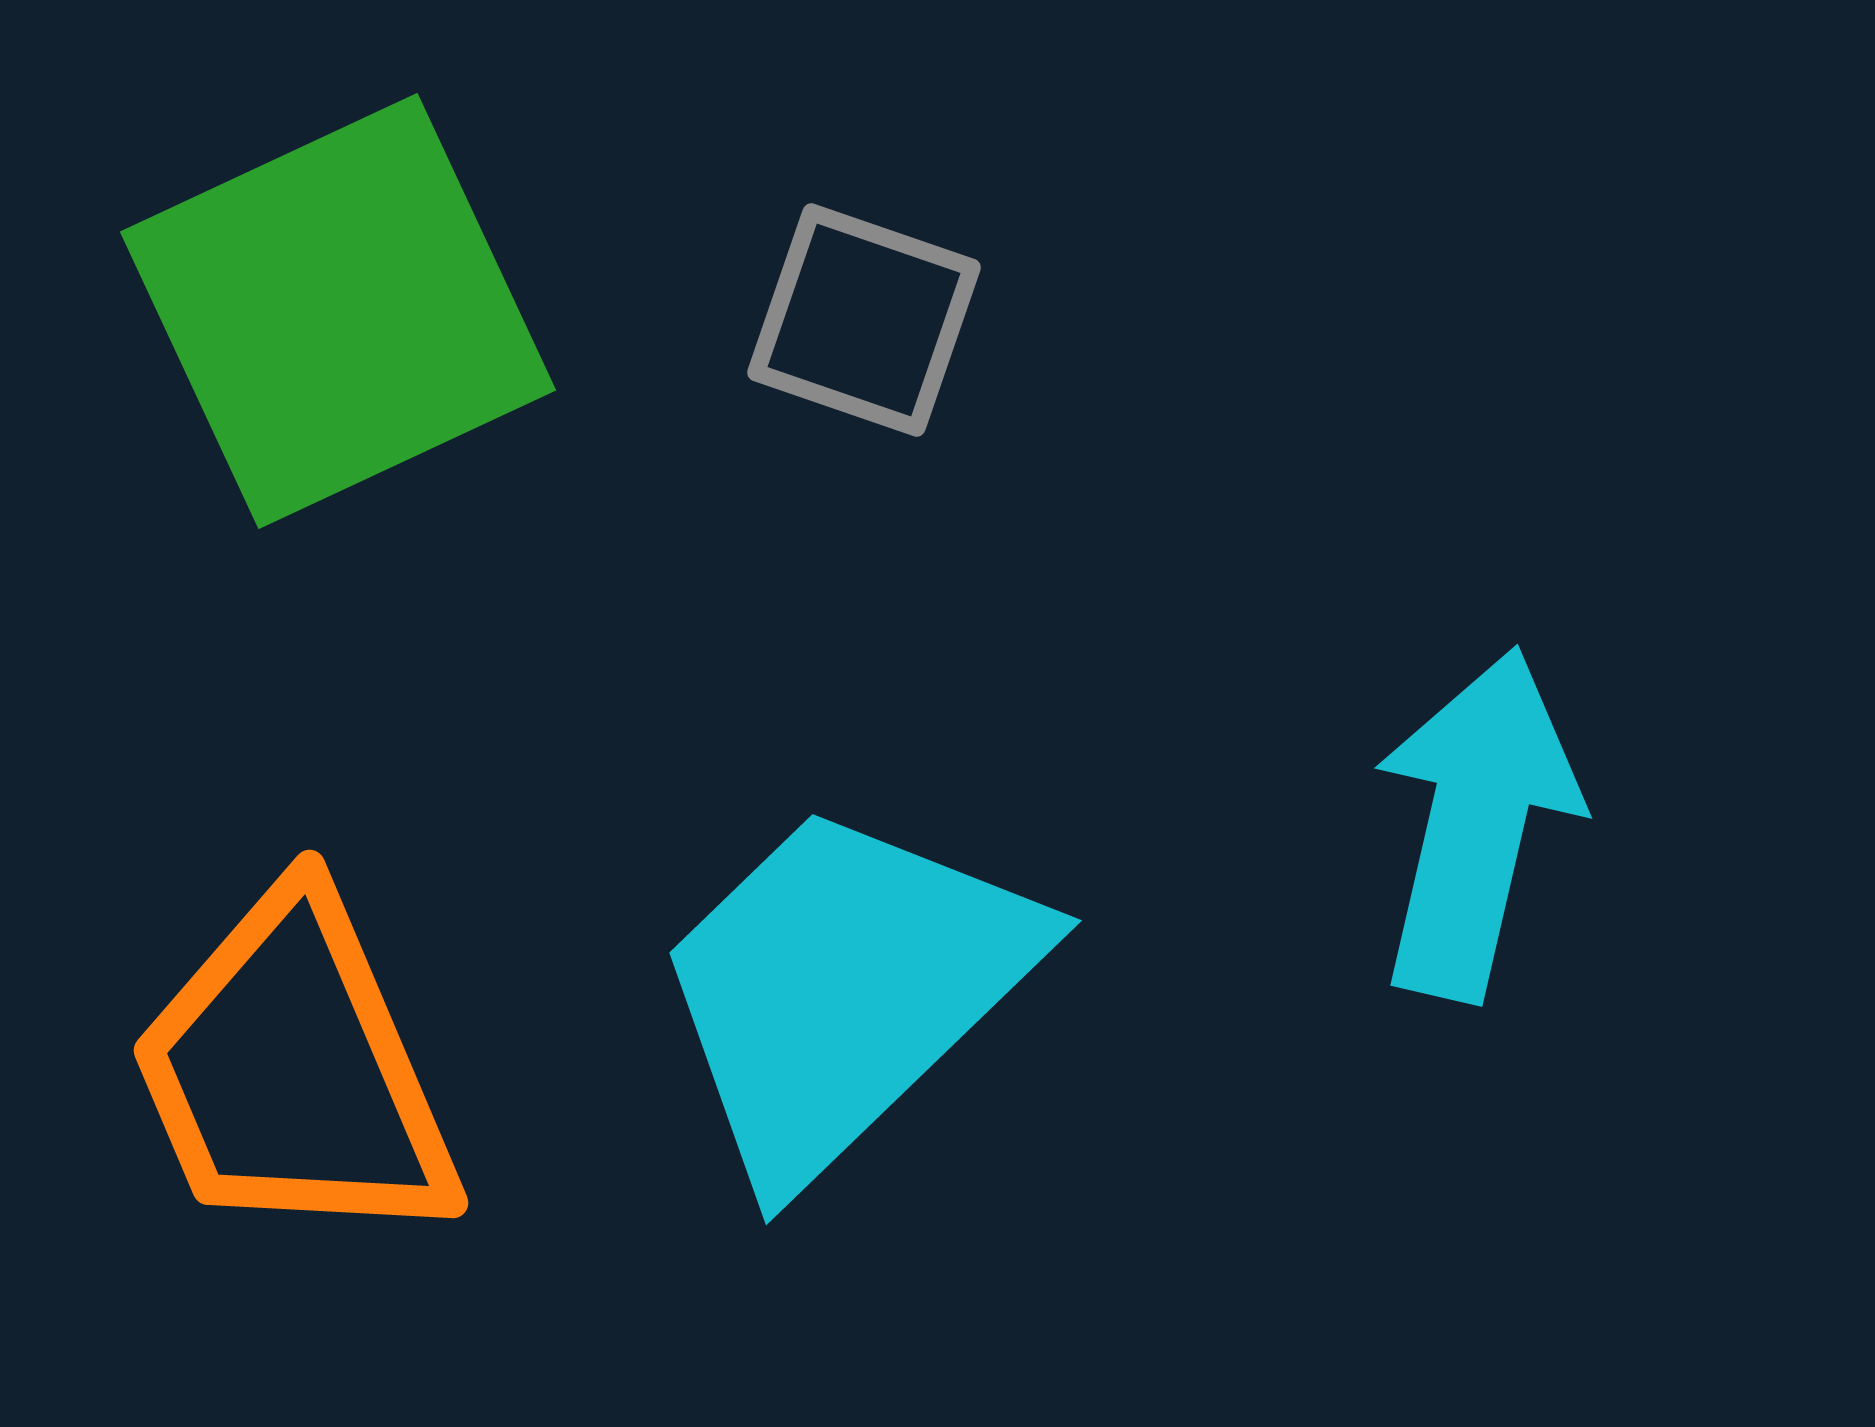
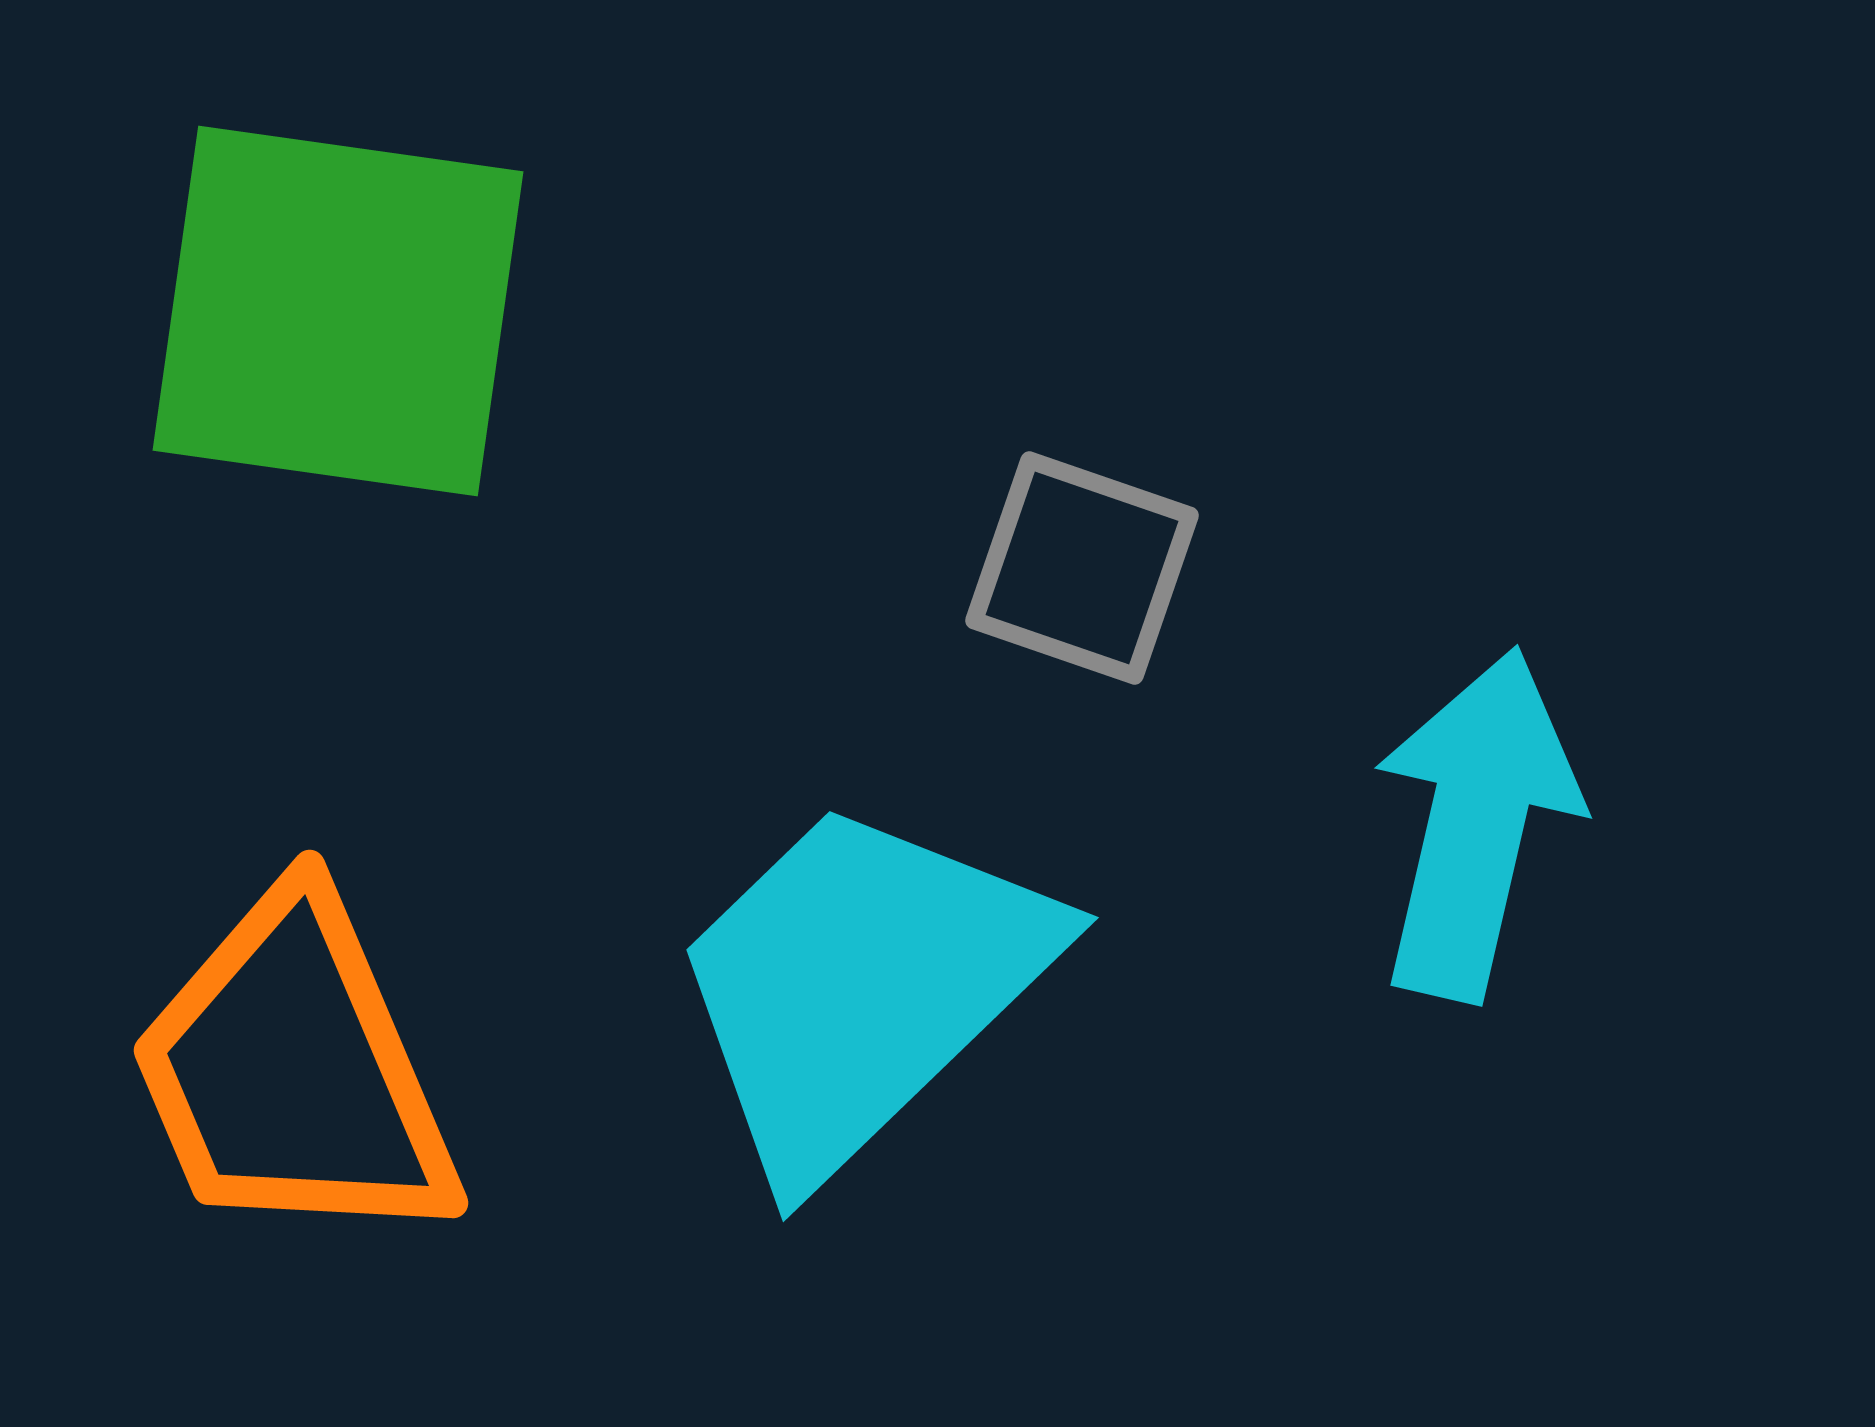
green square: rotated 33 degrees clockwise
gray square: moved 218 px right, 248 px down
cyan trapezoid: moved 17 px right, 3 px up
